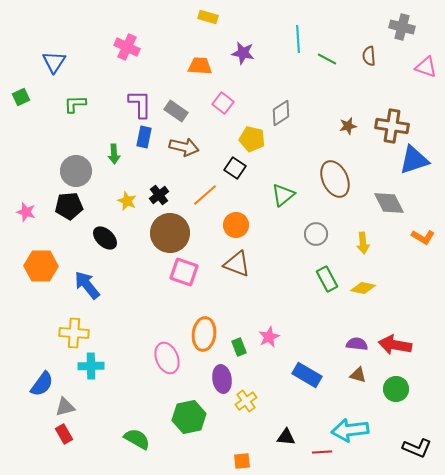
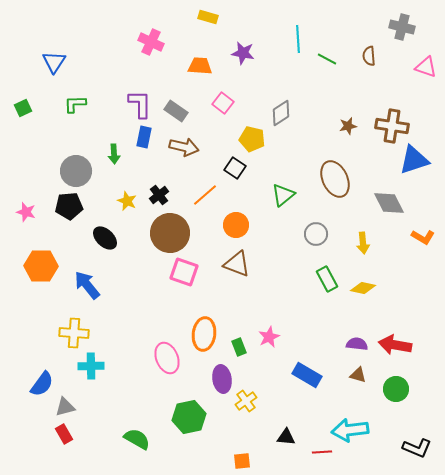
pink cross at (127, 47): moved 24 px right, 5 px up
green square at (21, 97): moved 2 px right, 11 px down
